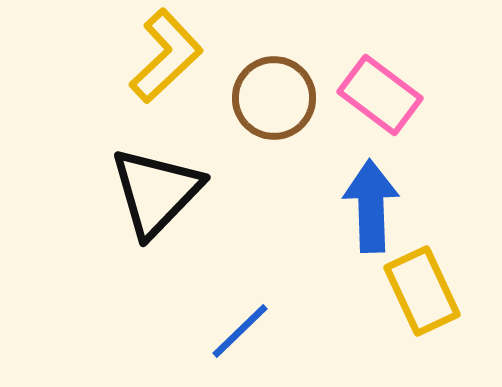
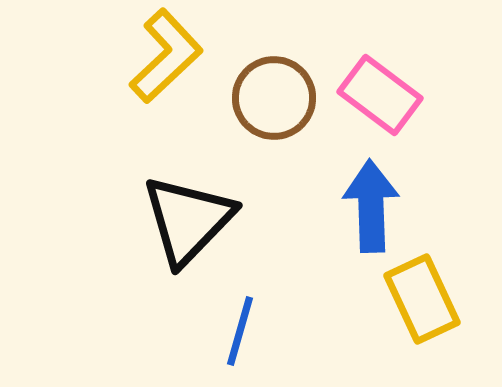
black triangle: moved 32 px right, 28 px down
yellow rectangle: moved 8 px down
blue line: rotated 30 degrees counterclockwise
